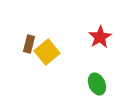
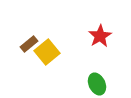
red star: moved 1 px up
brown rectangle: rotated 36 degrees clockwise
